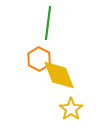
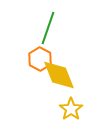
green line: moved 5 px down; rotated 12 degrees clockwise
orange hexagon: moved 1 px right
